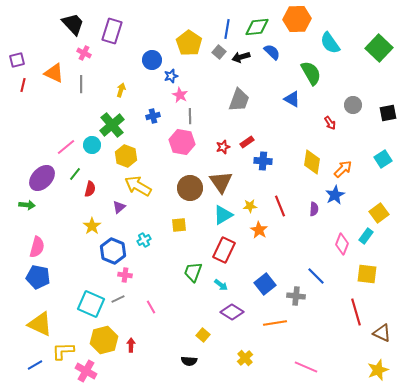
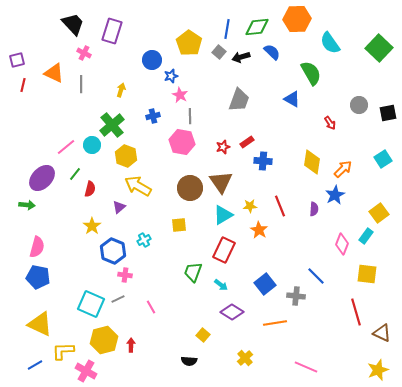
gray circle at (353, 105): moved 6 px right
